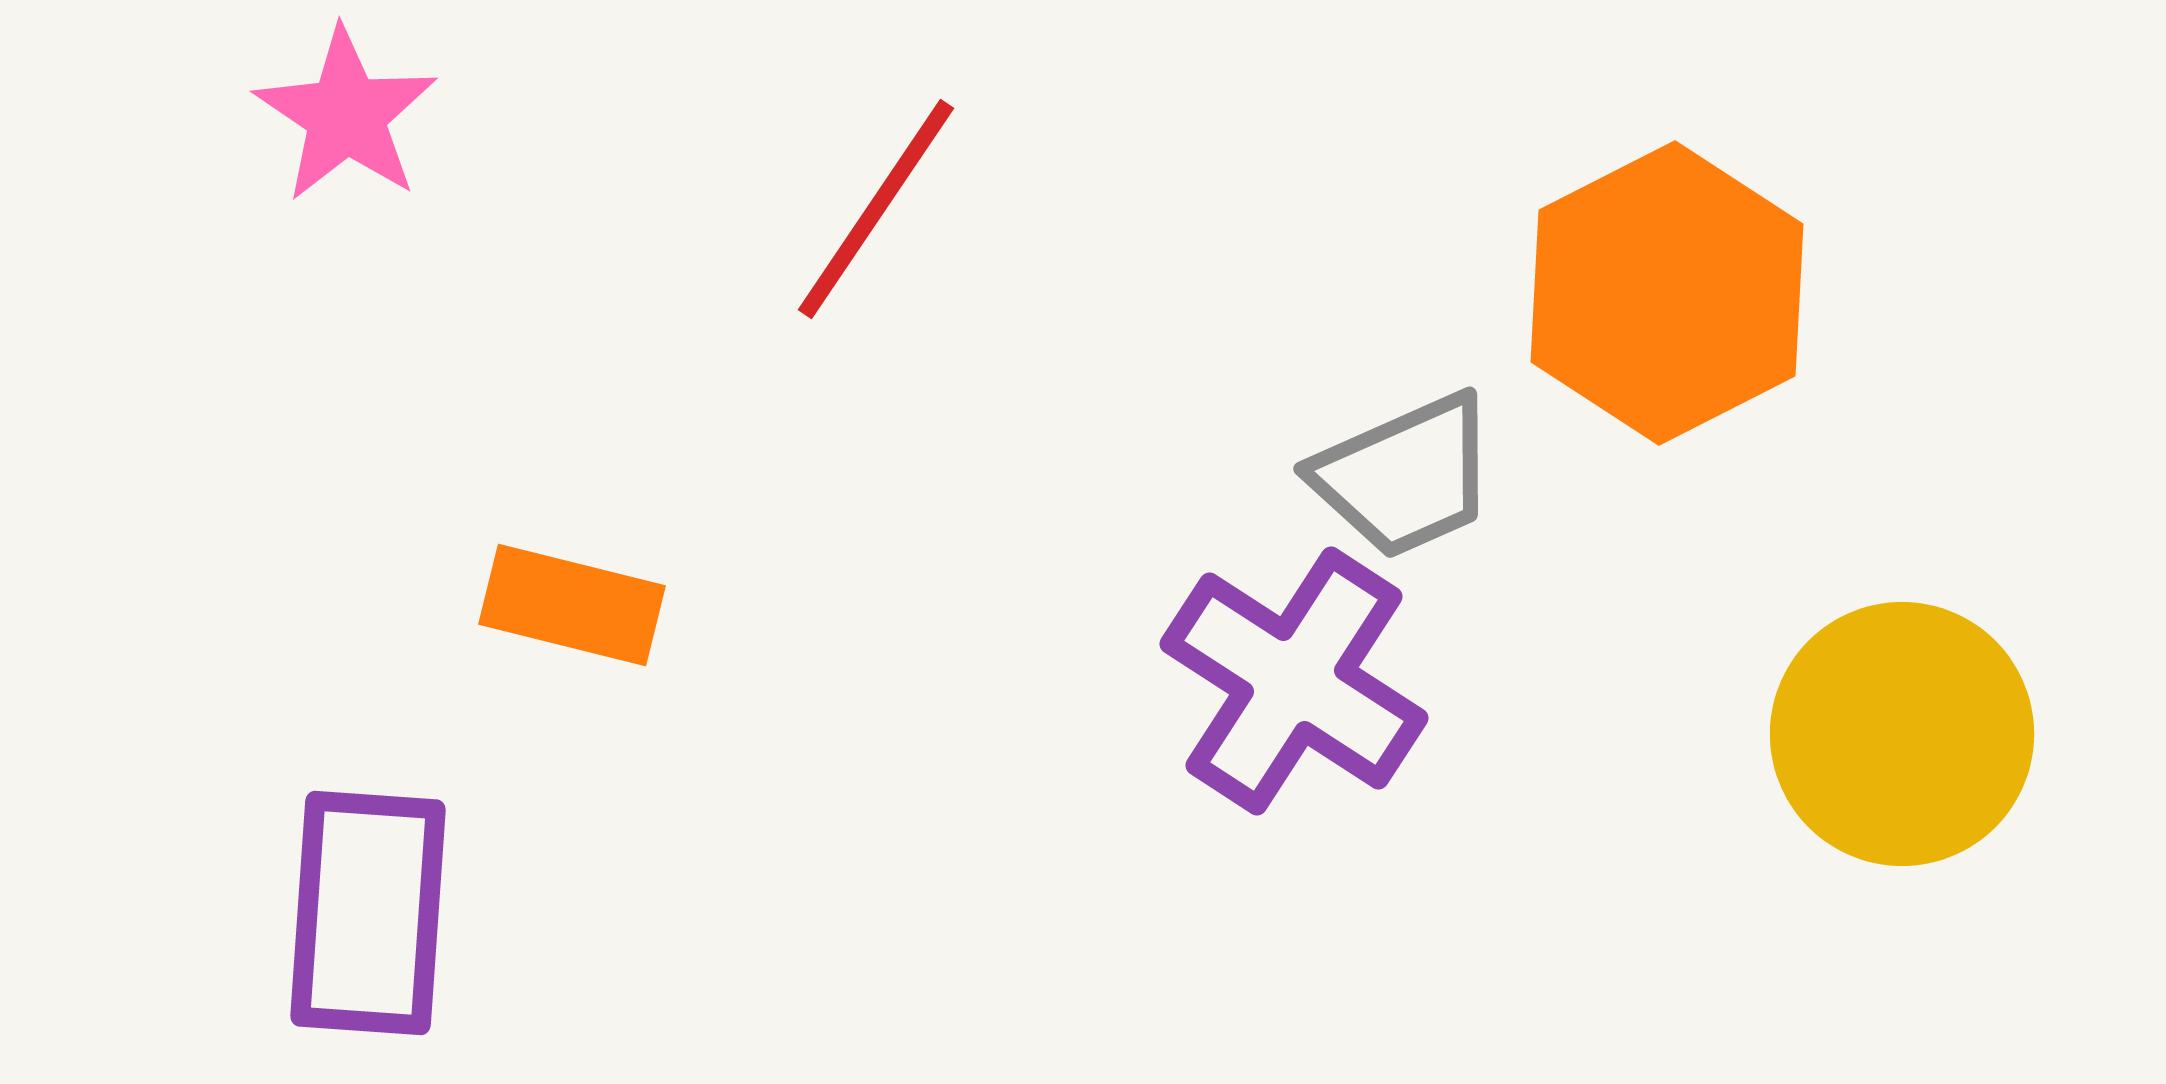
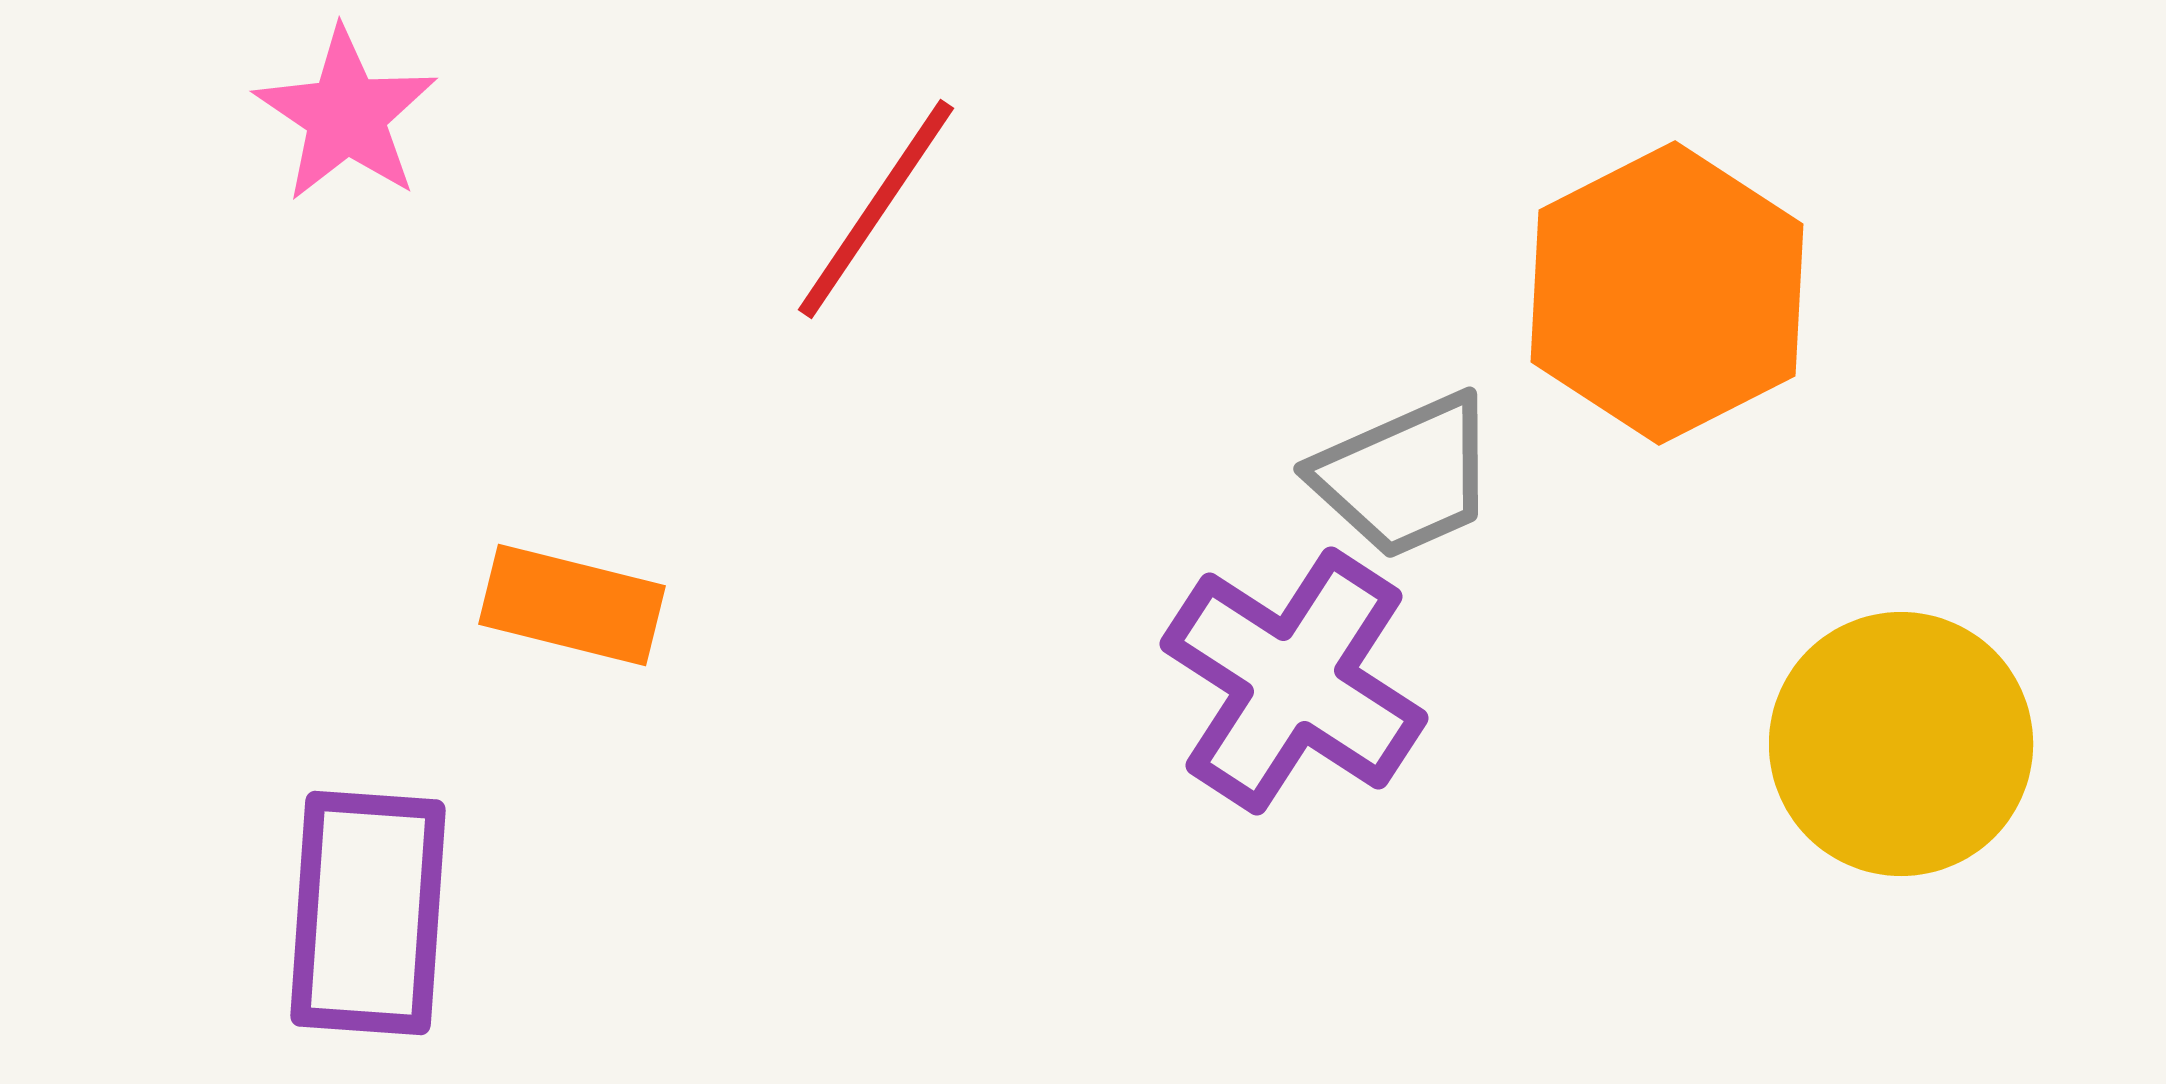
yellow circle: moved 1 px left, 10 px down
